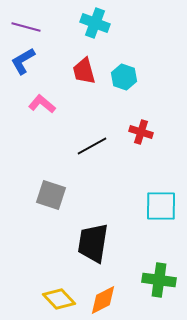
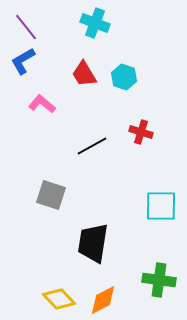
purple line: rotated 36 degrees clockwise
red trapezoid: moved 3 px down; rotated 16 degrees counterclockwise
